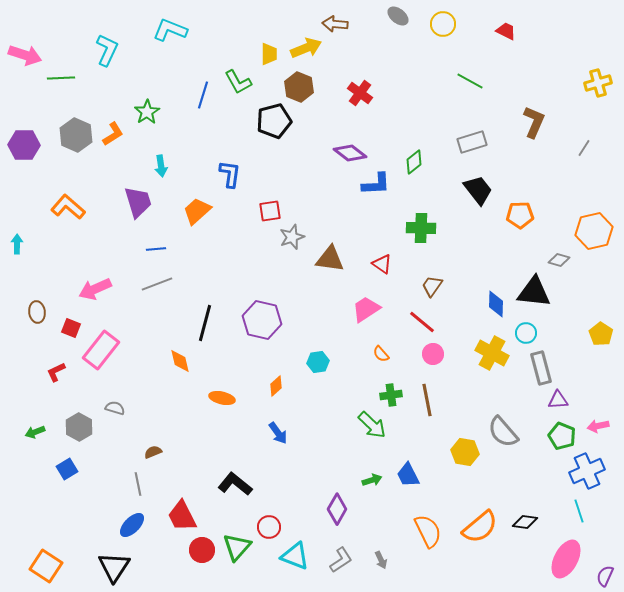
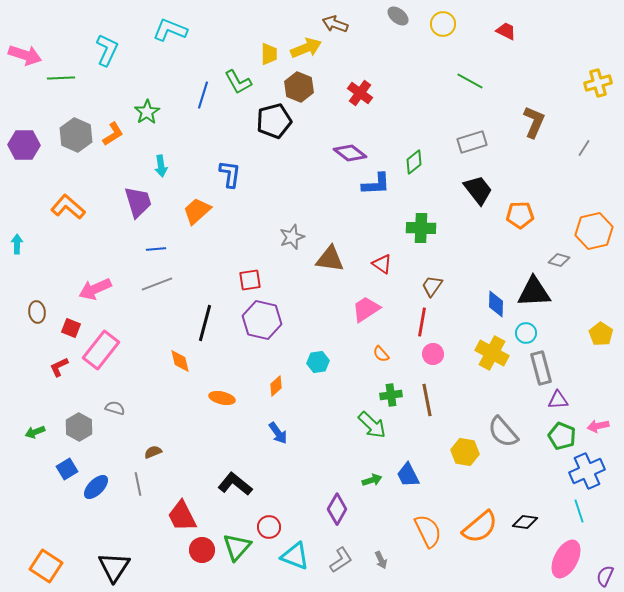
brown arrow at (335, 24): rotated 15 degrees clockwise
red square at (270, 211): moved 20 px left, 69 px down
black triangle at (534, 292): rotated 9 degrees counterclockwise
red line at (422, 322): rotated 60 degrees clockwise
red L-shape at (56, 372): moved 3 px right, 5 px up
blue ellipse at (132, 525): moved 36 px left, 38 px up
